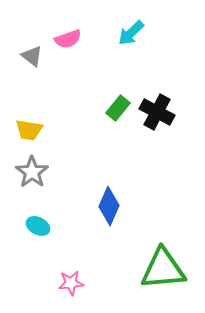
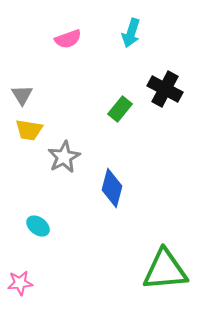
cyan arrow: rotated 28 degrees counterclockwise
gray triangle: moved 10 px left, 39 px down; rotated 20 degrees clockwise
green rectangle: moved 2 px right, 1 px down
black cross: moved 8 px right, 23 px up
gray star: moved 32 px right, 15 px up; rotated 8 degrees clockwise
blue diamond: moved 3 px right, 18 px up; rotated 9 degrees counterclockwise
cyan ellipse: rotated 10 degrees clockwise
green triangle: moved 2 px right, 1 px down
pink star: moved 51 px left
